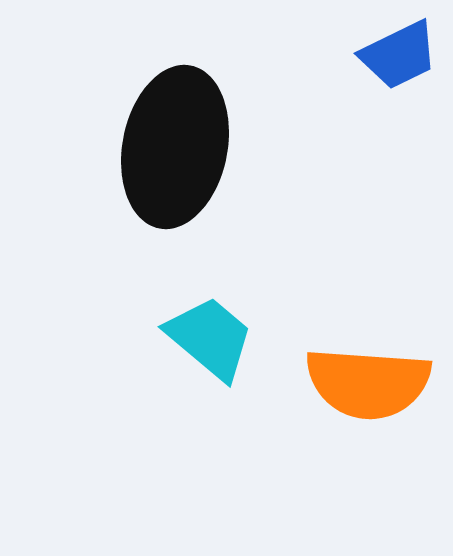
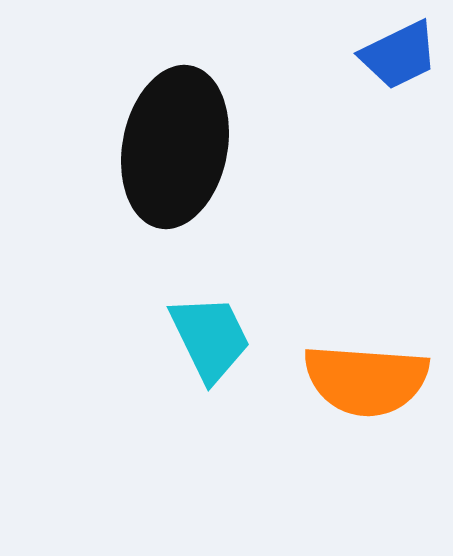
cyan trapezoid: rotated 24 degrees clockwise
orange semicircle: moved 2 px left, 3 px up
